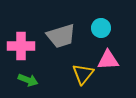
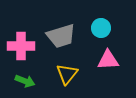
yellow triangle: moved 16 px left
green arrow: moved 3 px left, 1 px down
